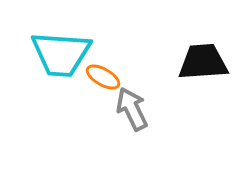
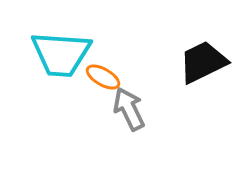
black trapezoid: rotated 22 degrees counterclockwise
gray arrow: moved 3 px left
